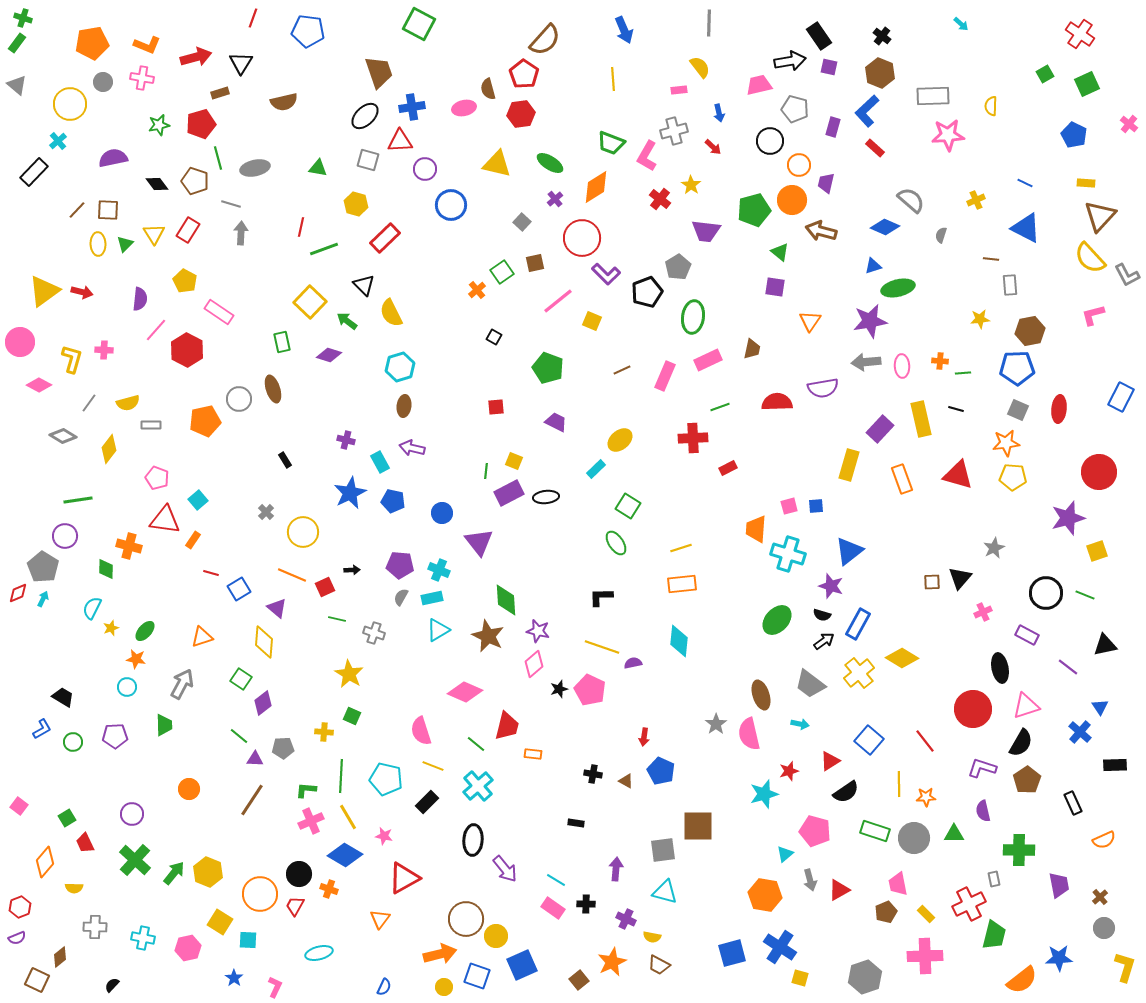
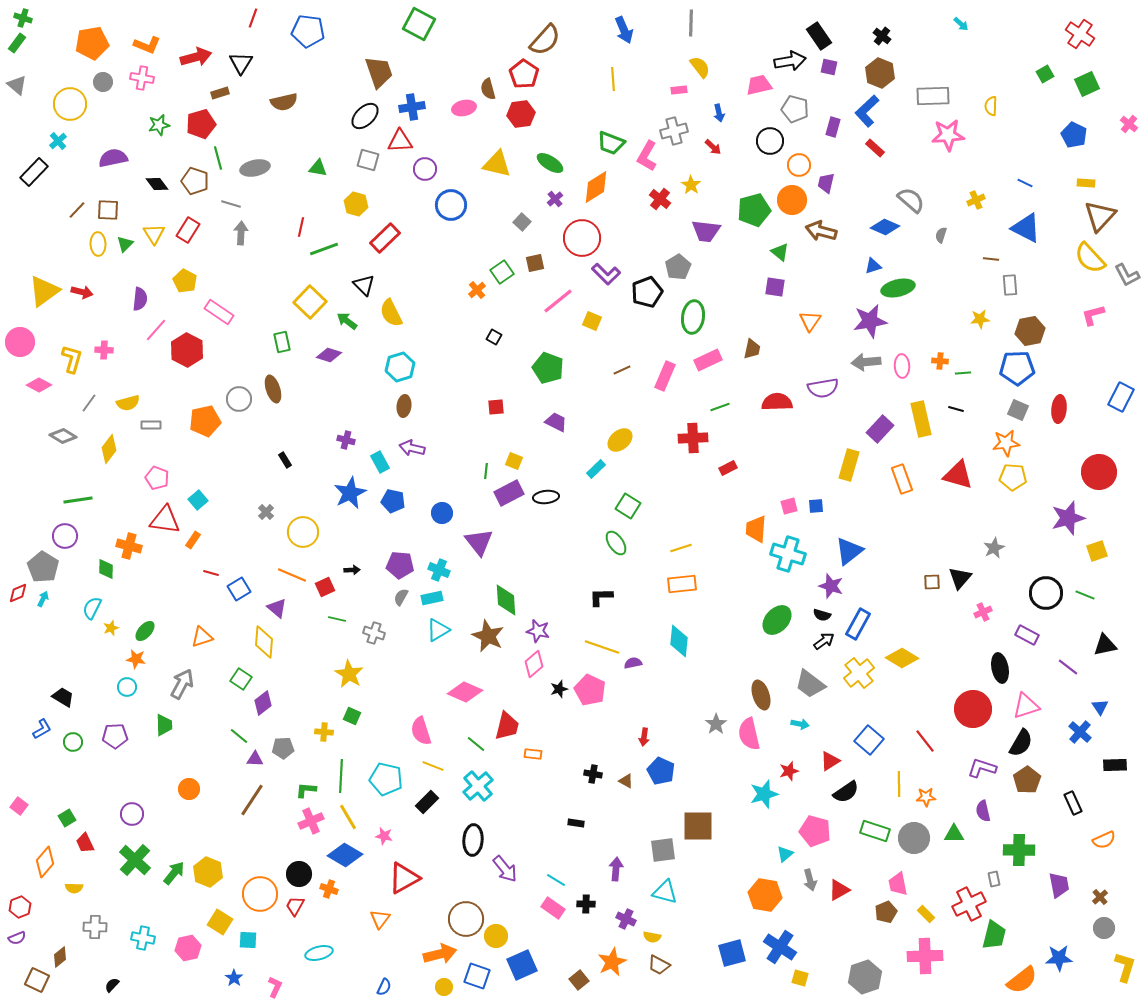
gray line at (709, 23): moved 18 px left
